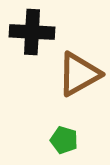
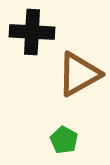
green pentagon: rotated 12 degrees clockwise
